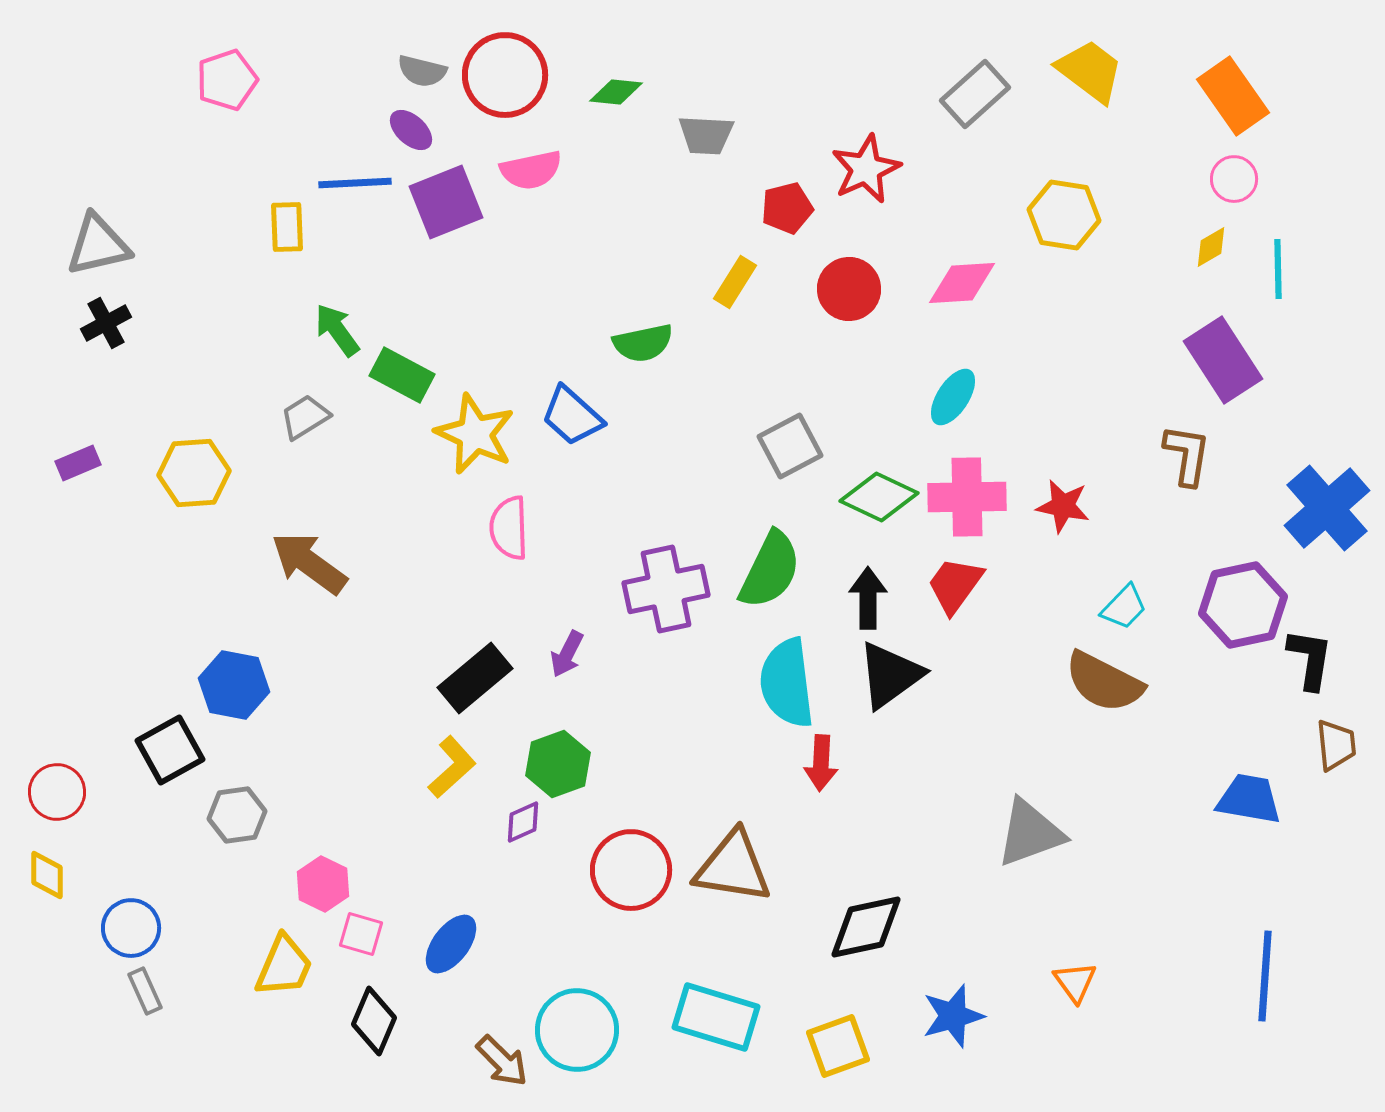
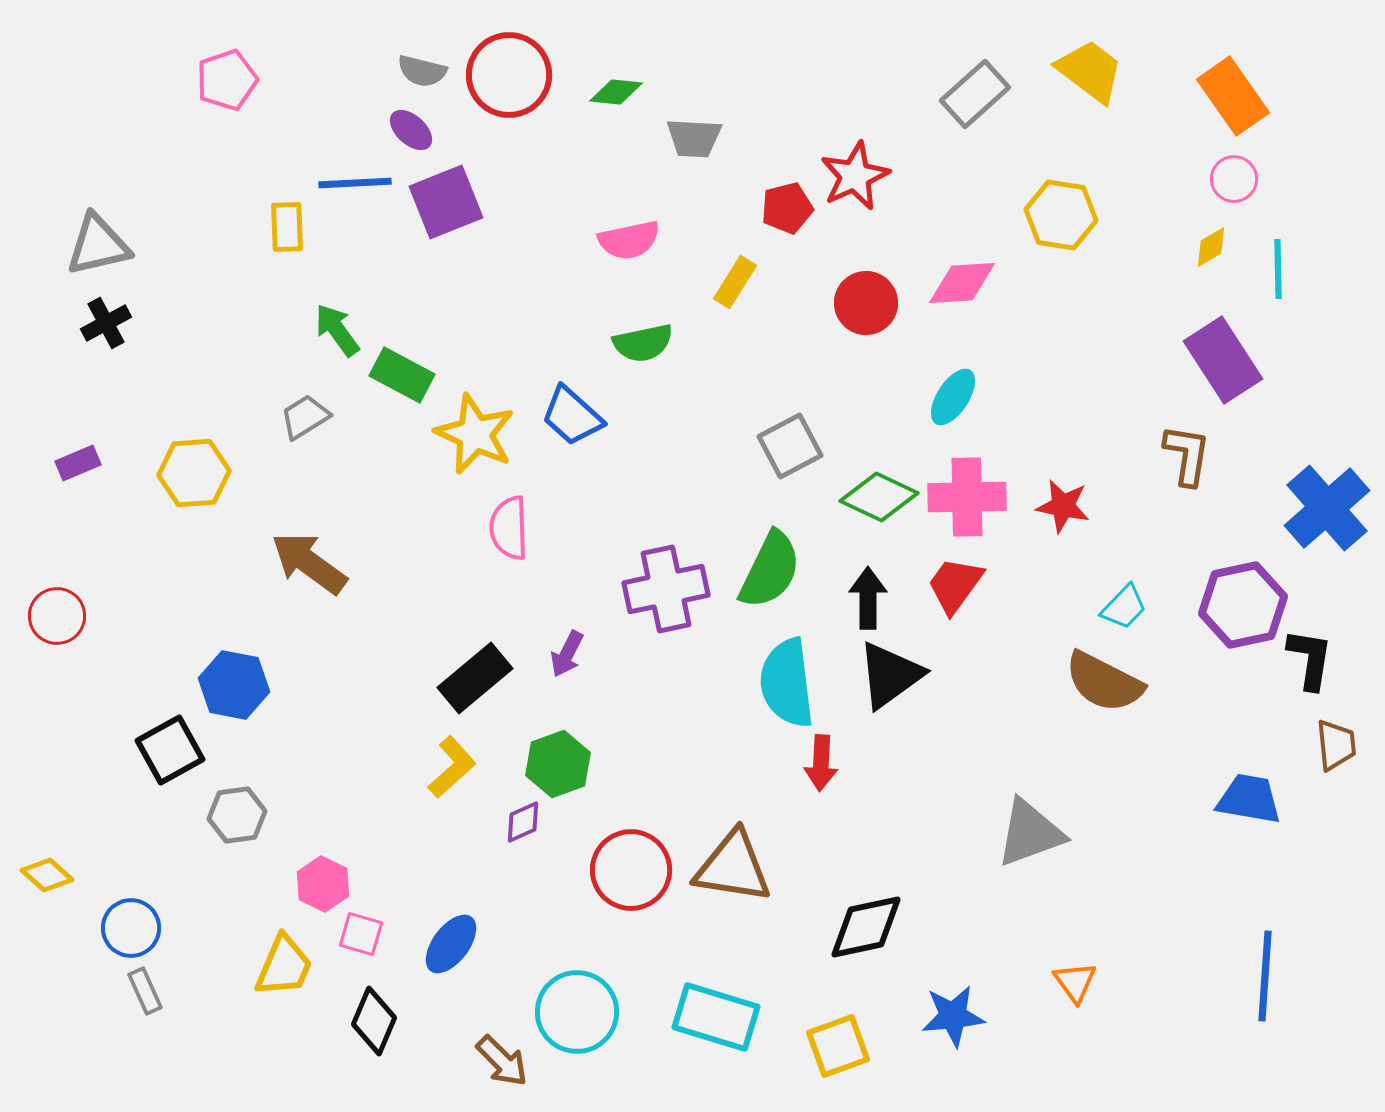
red circle at (505, 75): moved 4 px right
gray trapezoid at (706, 135): moved 12 px left, 3 px down
red star at (866, 169): moved 11 px left, 7 px down
pink semicircle at (531, 170): moved 98 px right, 70 px down
yellow hexagon at (1064, 215): moved 3 px left
red circle at (849, 289): moved 17 px right, 14 px down
red circle at (57, 792): moved 176 px up
yellow diamond at (47, 875): rotated 48 degrees counterclockwise
blue star at (953, 1016): rotated 10 degrees clockwise
cyan circle at (577, 1030): moved 18 px up
